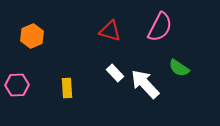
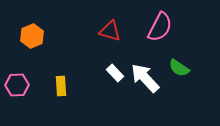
white arrow: moved 6 px up
yellow rectangle: moved 6 px left, 2 px up
